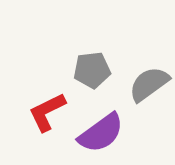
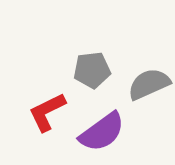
gray semicircle: rotated 12 degrees clockwise
purple semicircle: moved 1 px right, 1 px up
